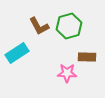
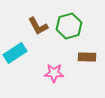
brown L-shape: moved 1 px left
cyan rectangle: moved 2 px left
pink star: moved 13 px left
